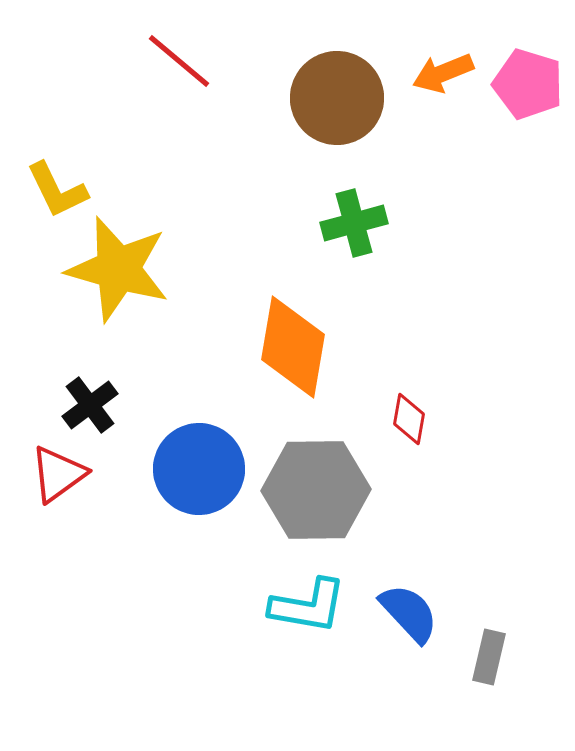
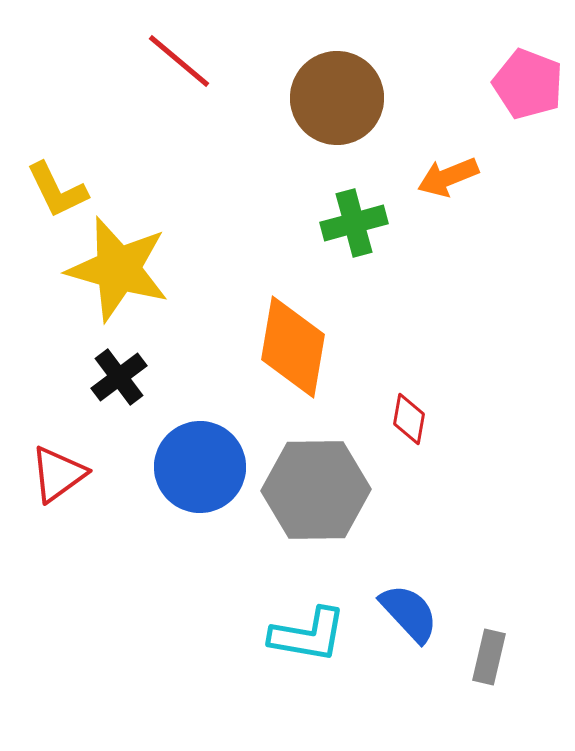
orange arrow: moved 5 px right, 104 px down
pink pentagon: rotated 4 degrees clockwise
black cross: moved 29 px right, 28 px up
blue circle: moved 1 px right, 2 px up
cyan L-shape: moved 29 px down
